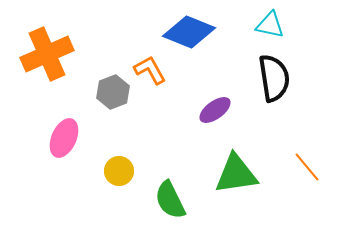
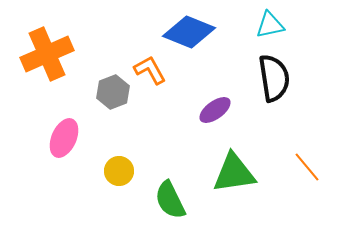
cyan triangle: rotated 24 degrees counterclockwise
green triangle: moved 2 px left, 1 px up
